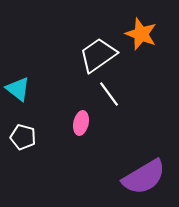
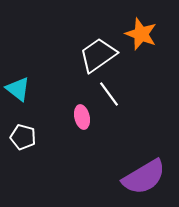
pink ellipse: moved 1 px right, 6 px up; rotated 25 degrees counterclockwise
